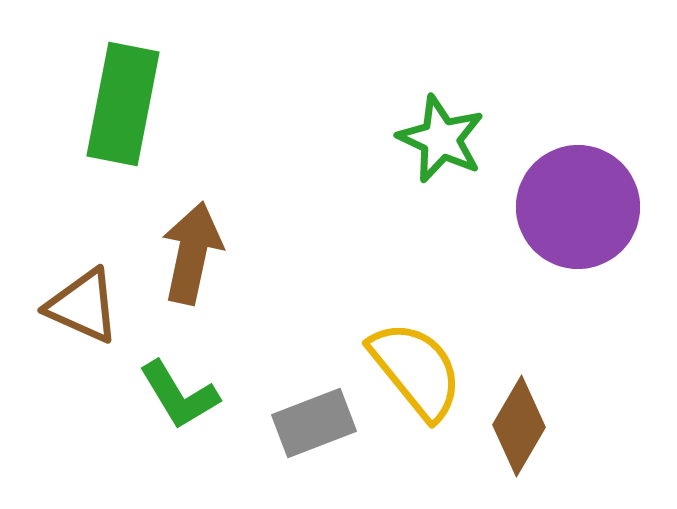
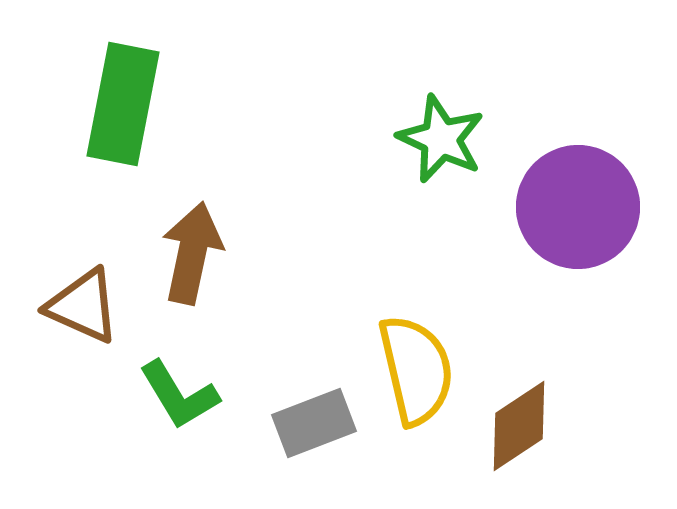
yellow semicircle: rotated 26 degrees clockwise
brown diamond: rotated 26 degrees clockwise
